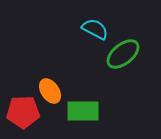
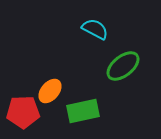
green ellipse: moved 12 px down
orange ellipse: rotated 75 degrees clockwise
green rectangle: rotated 12 degrees counterclockwise
